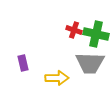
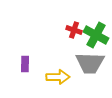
green cross: moved 1 px down; rotated 15 degrees clockwise
purple rectangle: moved 2 px right, 1 px down; rotated 14 degrees clockwise
yellow arrow: moved 1 px right, 1 px up
